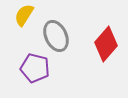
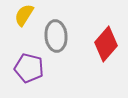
gray ellipse: rotated 20 degrees clockwise
purple pentagon: moved 6 px left
